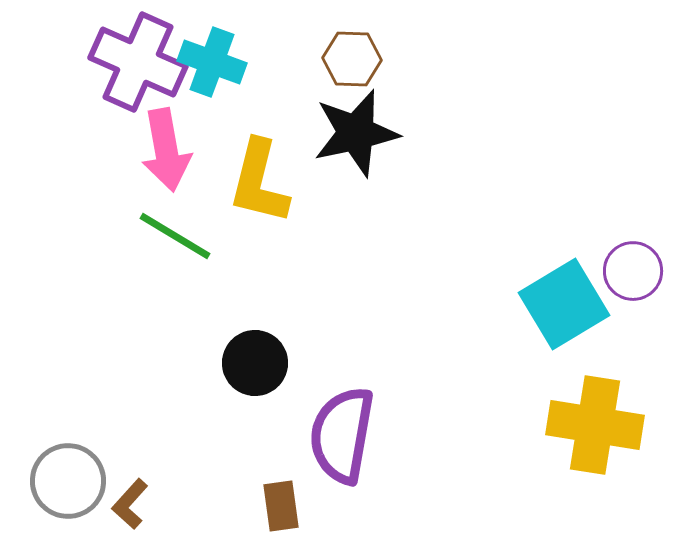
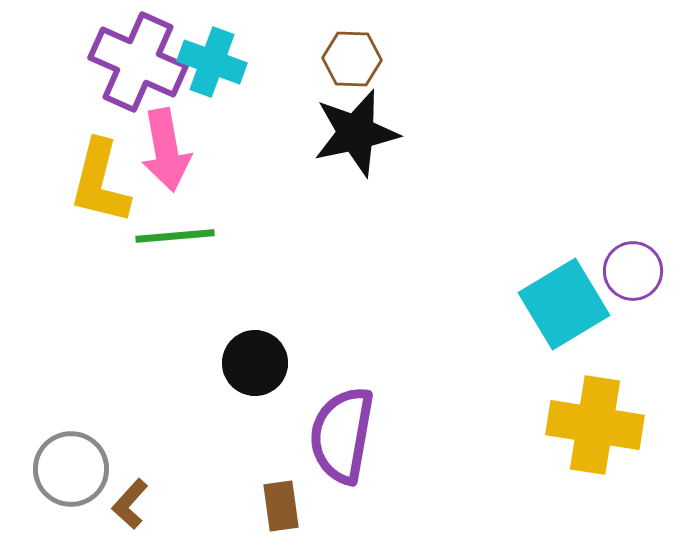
yellow L-shape: moved 159 px left
green line: rotated 36 degrees counterclockwise
gray circle: moved 3 px right, 12 px up
